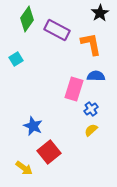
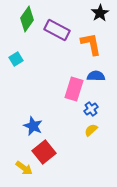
red square: moved 5 px left
